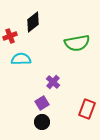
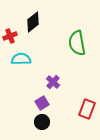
green semicircle: rotated 90 degrees clockwise
